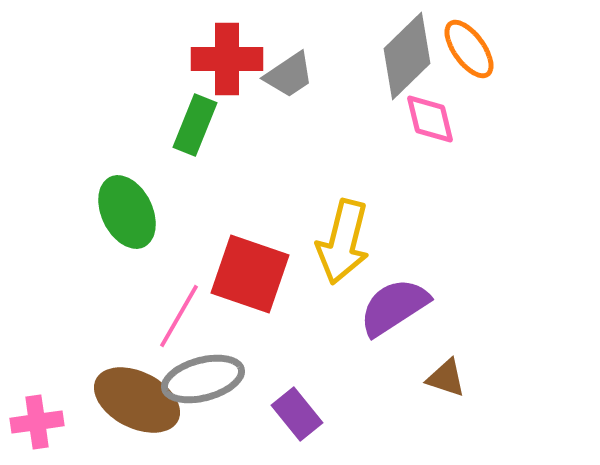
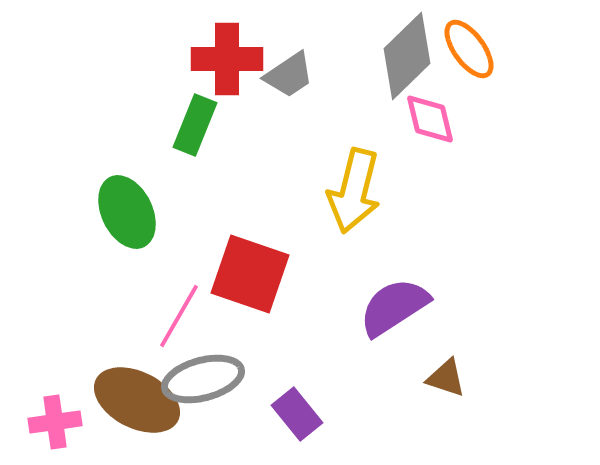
yellow arrow: moved 11 px right, 51 px up
pink cross: moved 18 px right
